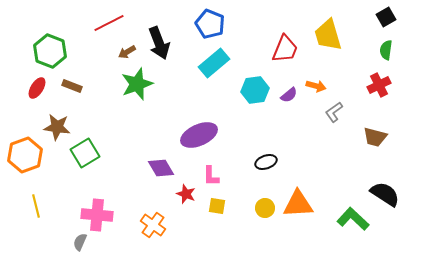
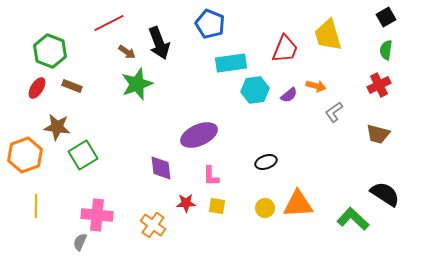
brown arrow: rotated 114 degrees counterclockwise
cyan rectangle: moved 17 px right; rotated 32 degrees clockwise
brown trapezoid: moved 3 px right, 3 px up
green square: moved 2 px left, 2 px down
purple diamond: rotated 24 degrees clockwise
red star: moved 9 px down; rotated 24 degrees counterclockwise
yellow line: rotated 15 degrees clockwise
